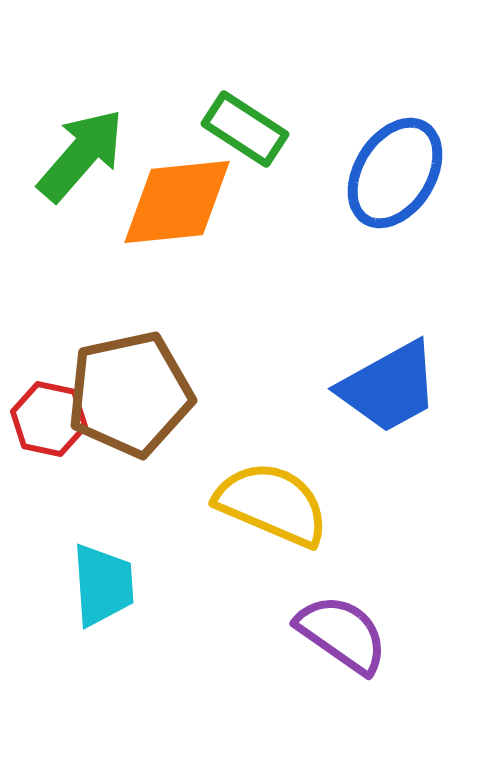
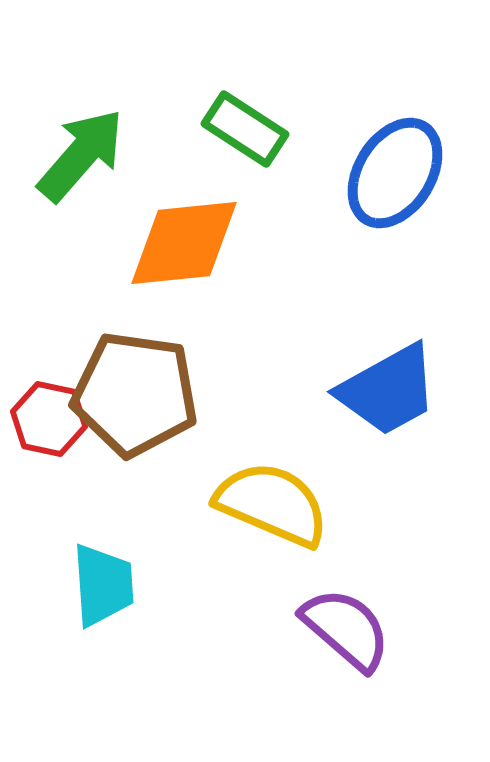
orange diamond: moved 7 px right, 41 px down
blue trapezoid: moved 1 px left, 3 px down
brown pentagon: moved 5 px right; rotated 20 degrees clockwise
purple semicircle: moved 4 px right, 5 px up; rotated 6 degrees clockwise
